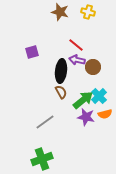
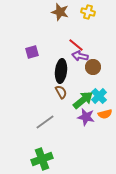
purple arrow: moved 3 px right, 4 px up
